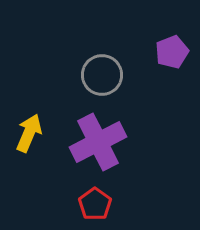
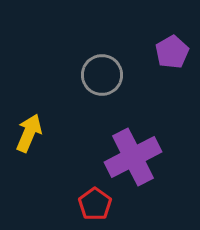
purple pentagon: rotated 8 degrees counterclockwise
purple cross: moved 35 px right, 15 px down
